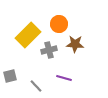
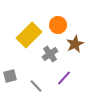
orange circle: moved 1 px left, 1 px down
yellow rectangle: moved 1 px right
brown star: rotated 30 degrees counterclockwise
gray cross: moved 1 px right, 4 px down; rotated 21 degrees counterclockwise
purple line: rotated 63 degrees counterclockwise
